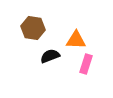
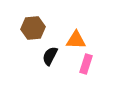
brown hexagon: rotated 15 degrees counterclockwise
black semicircle: rotated 42 degrees counterclockwise
